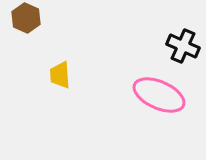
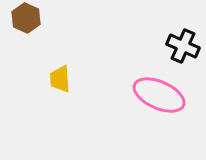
yellow trapezoid: moved 4 px down
